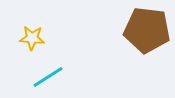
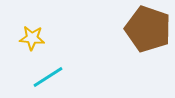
brown pentagon: moved 1 px right, 1 px up; rotated 12 degrees clockwise
